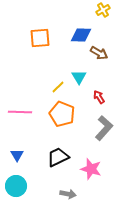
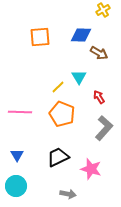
orange square: moved 1 px up
